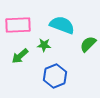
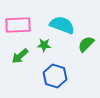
green semicircle: moved 2 px left
blue hexagon: rotated 20 degrees counterclockwise
